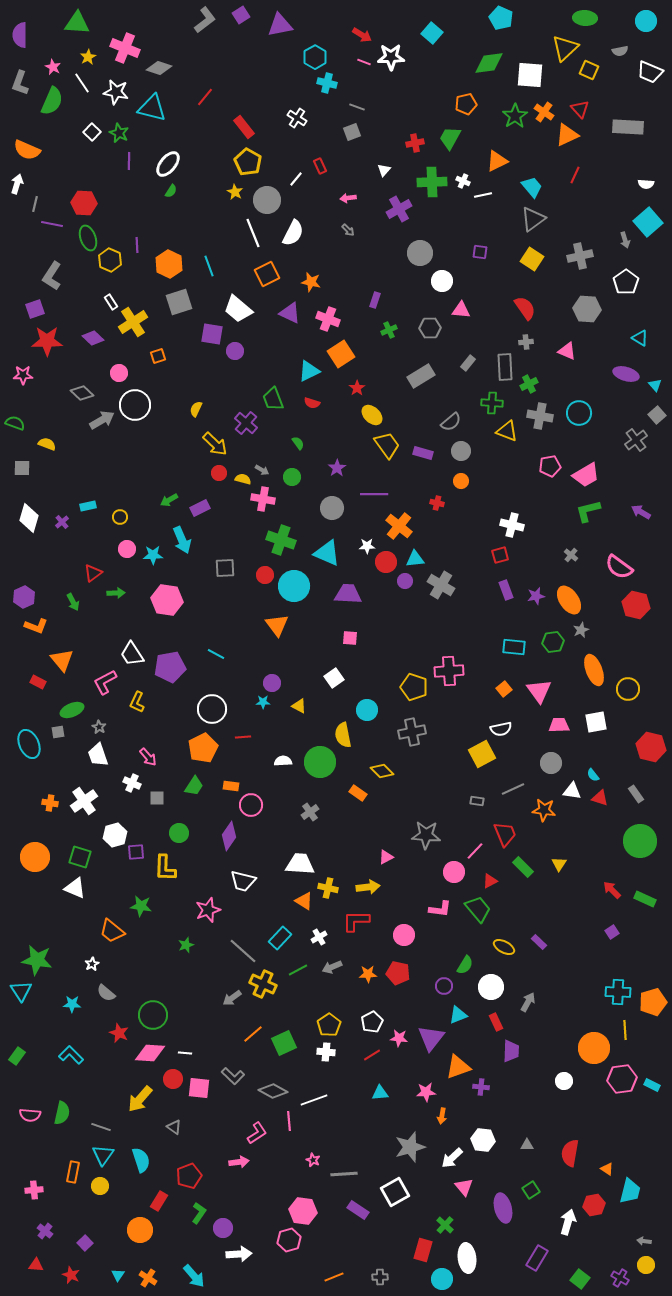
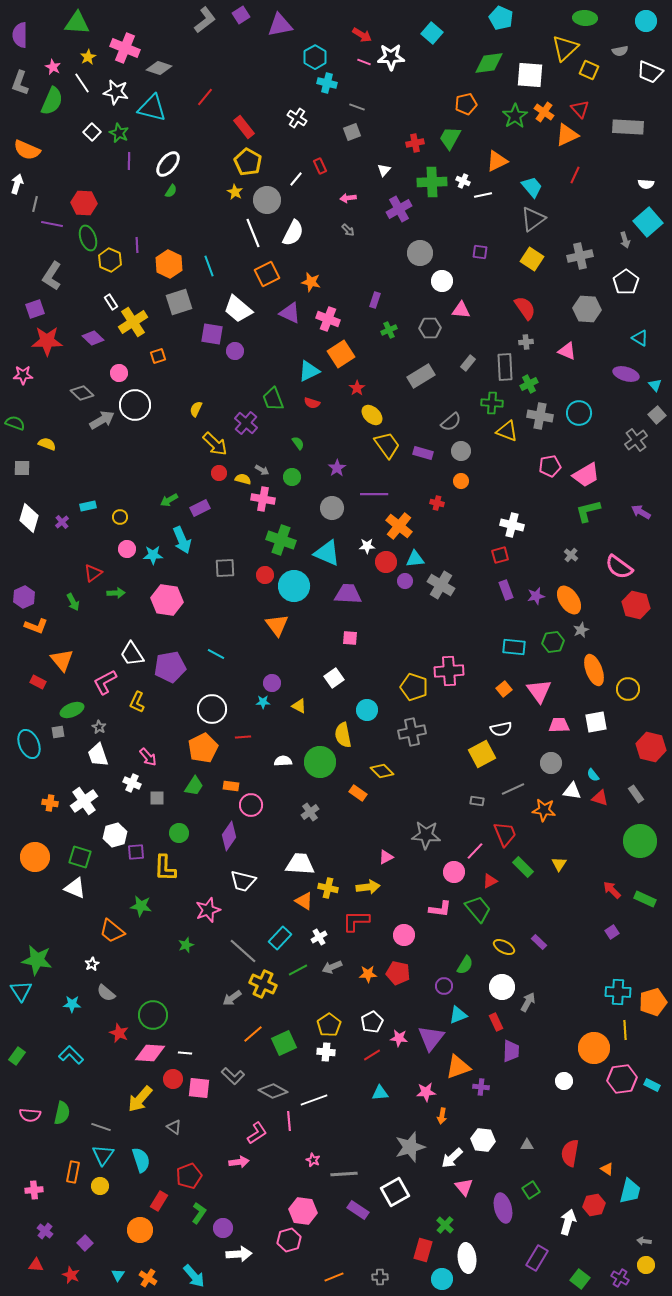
white circle at (491, 987): moved 11 px right
